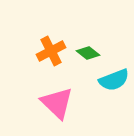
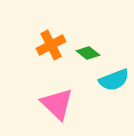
orange cross: moved 6 px up
pink triangle: moved 1 px down
